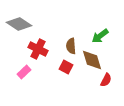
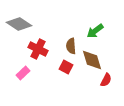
green arrow: moved 5 px left, 5 px up
pink rectangle: moved 1 px left, 1 px down
